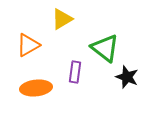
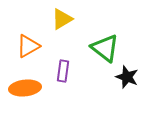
orange triangle: moved 1 px down
purple rectangle: moved 12 px left, 1 px up
orange ellipse: moved 11 px left
